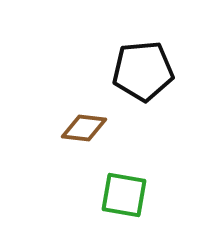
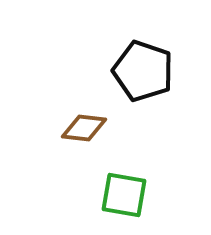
black pentagon: rotated 24 degrees clockwise
